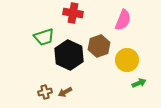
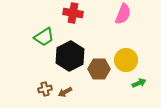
pink semicircle: moved 6 px up
green trapezoid: rotated 15 degrees counterclockwise
brown hexagon: moved 23 px down; rotated 20 degrees clockwise
black hexagon: moved 1 px right, 1 px down; rotated 8 degrees clockwise
yellow circle: moved 1 px left
brown cross: moved 3 px up
